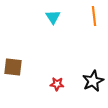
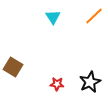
orange line: rotated 54 degrees clockwise
brown square: rotated 24 degrees clockwise
black star: moved 3 px left, 1 px down
